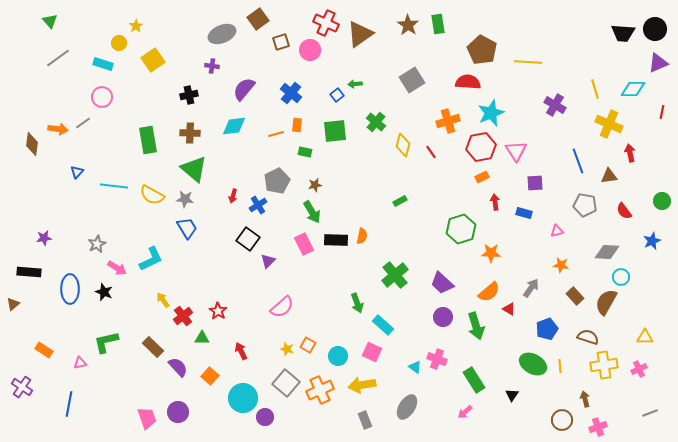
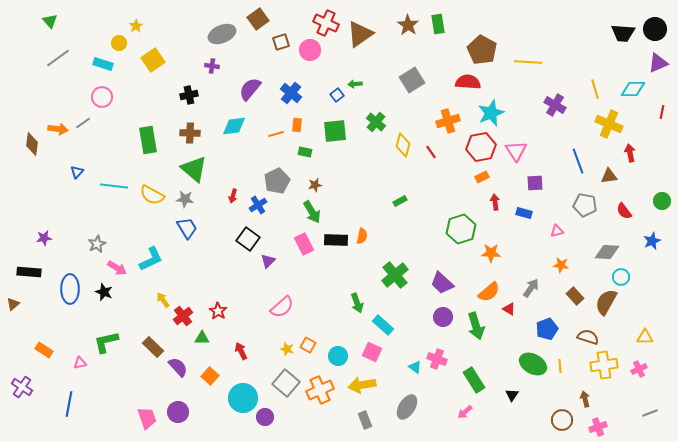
purple semicircle at (244, 89): moved 6 px right
